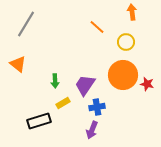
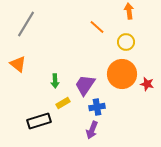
orange arrow: moved 3 px left, 1 px up
orange circle: moved 1 px left, 1 px up
